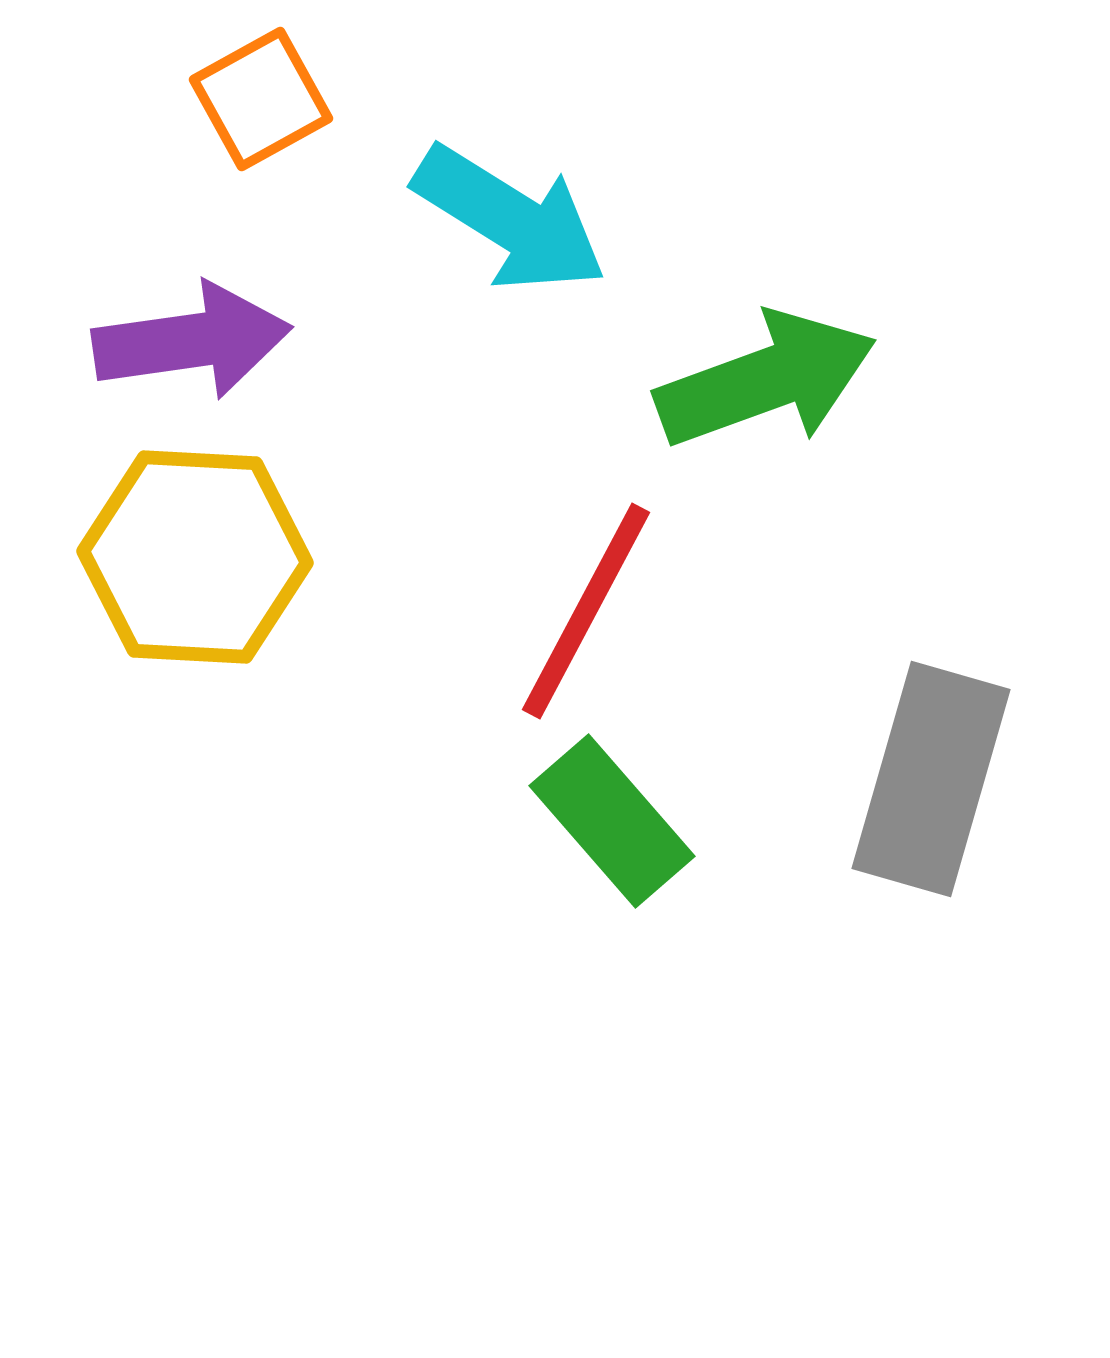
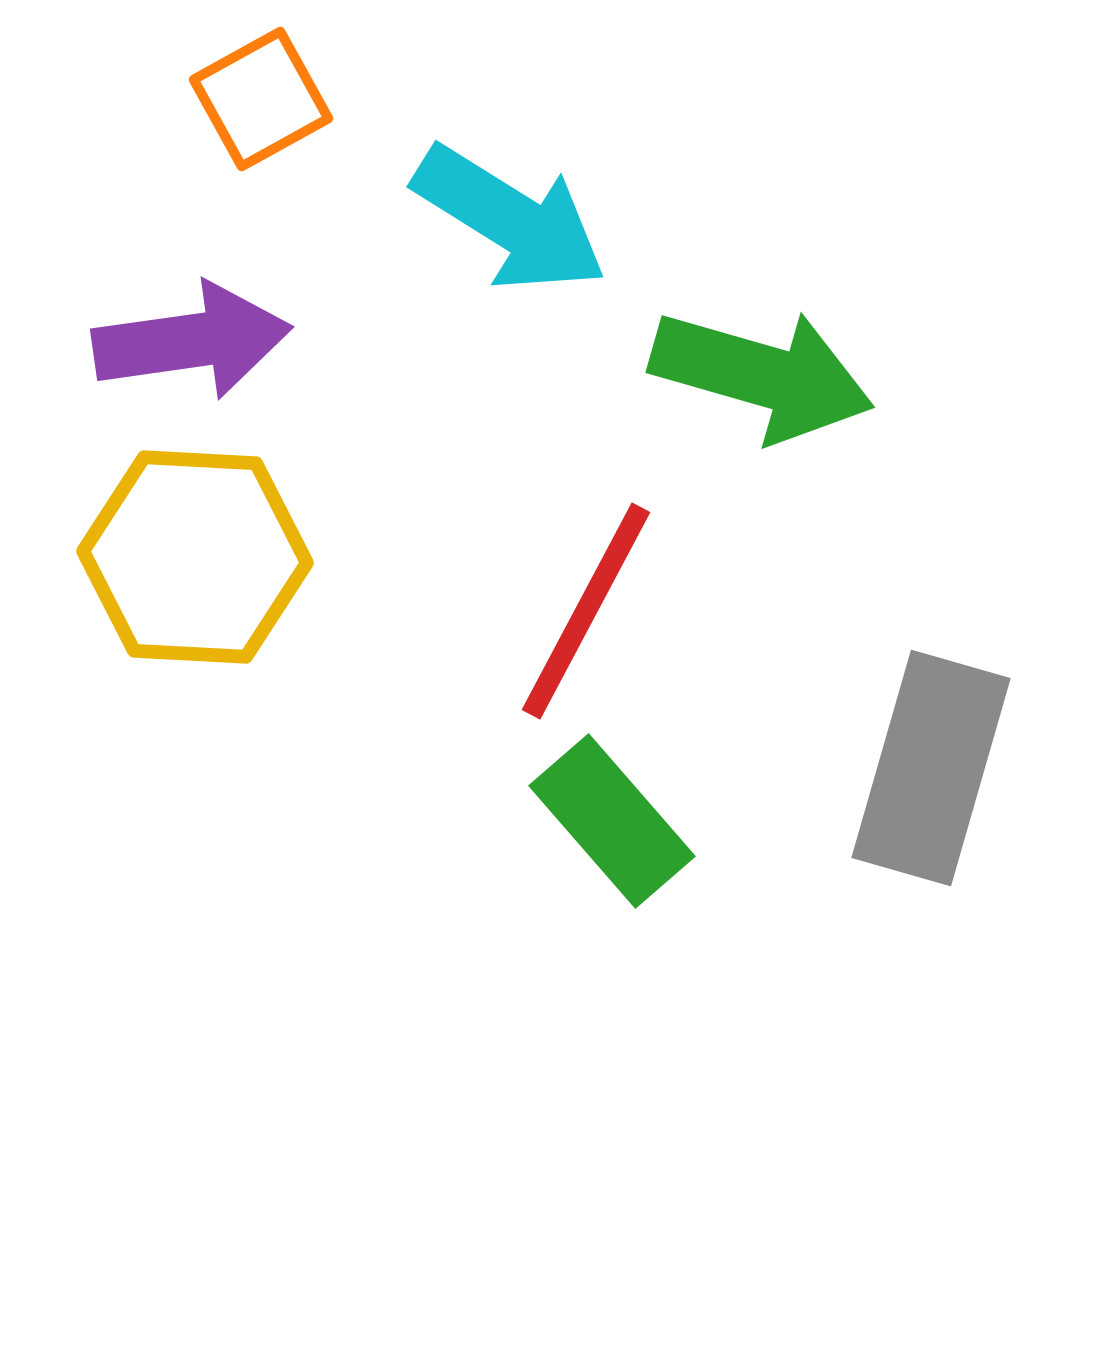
green arrow: moved 4 px left, 5 px up; rotated 36 degrees clockwise
gray rectangle: moved 11 px up
